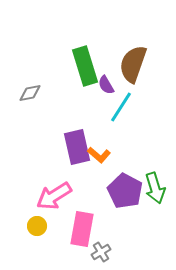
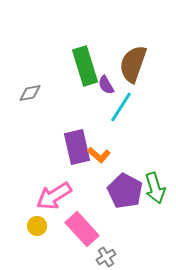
pink rectangle: rotated 52 degrees counterclockwise
gray cross: moved 5 px right, 5 px down
